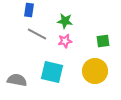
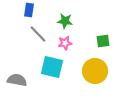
gray line: moved 1 px right; rotated 18 degrees clockwise
pink star: moved 2 px down
cyan square: moved 5 px up
